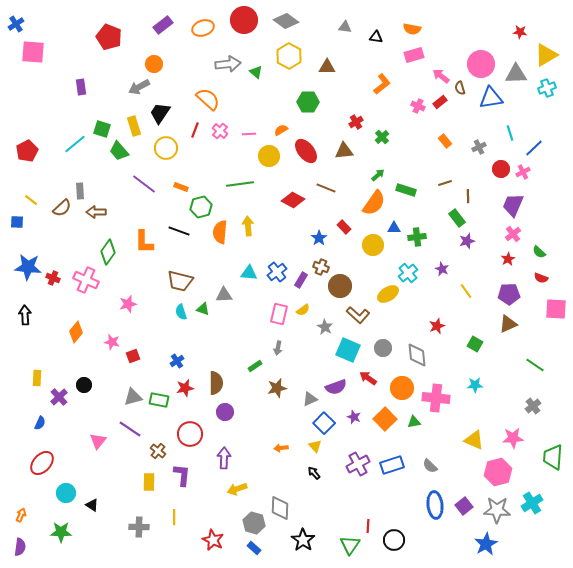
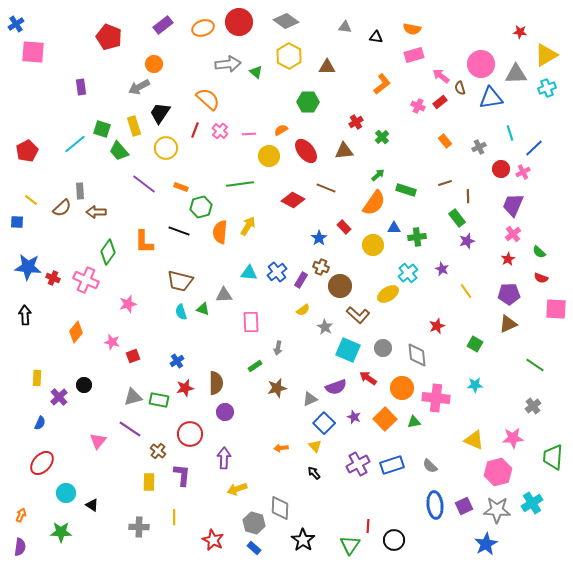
red circle at (244, 20): moved 5 px left, 2 px down
yellow arrow at (248, 226): rotated 36 degrees clockwise
pink rectangle at (279, 314): moved 28 px left, 8 px down; rotated 15 degrees counterclockwise
purple square at (464, 506): rotated 12 degrees clockwise
